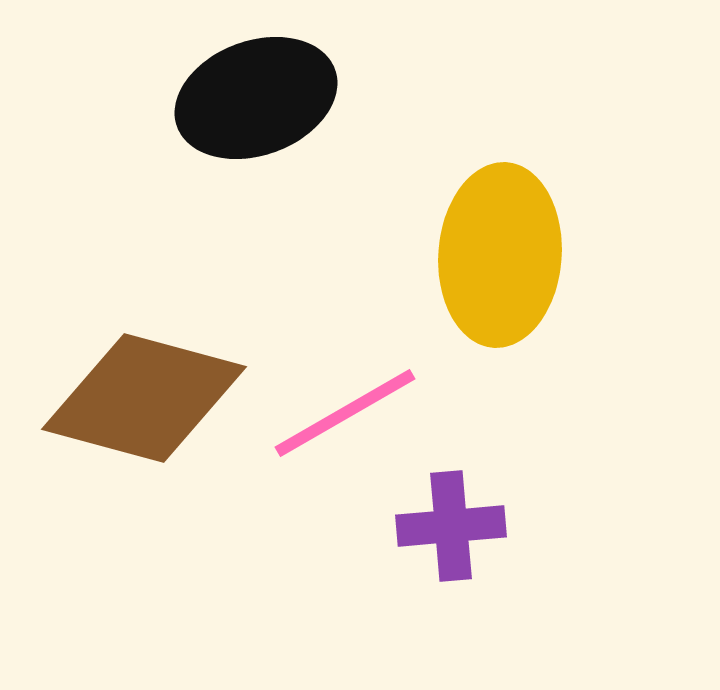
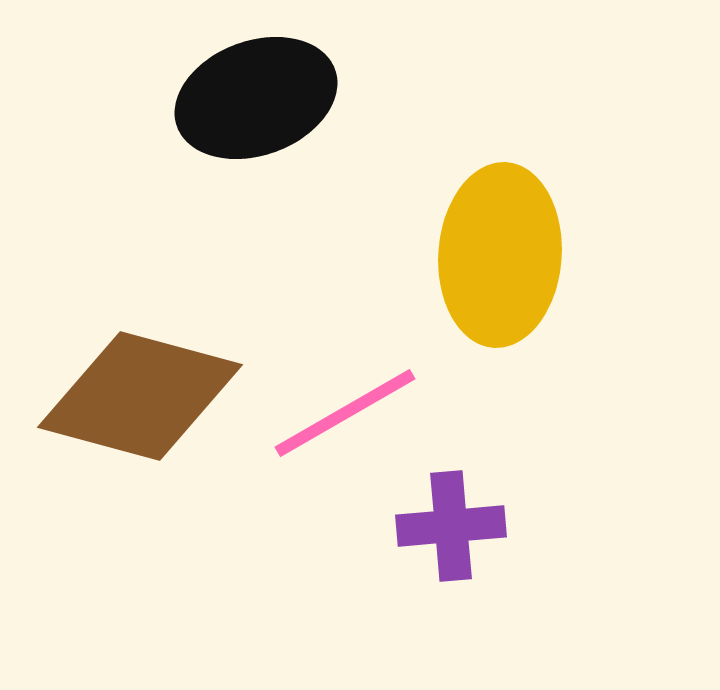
brown diamond: moved 4 px left, 2 px up
